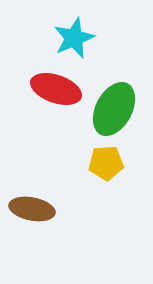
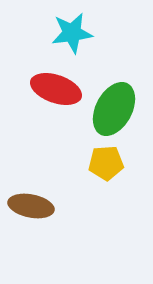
cyan star: moved 2 px left, 5 px up; rotated 15 degrees clockwise
brown ellipse: moved 1 px left, 3 px up
